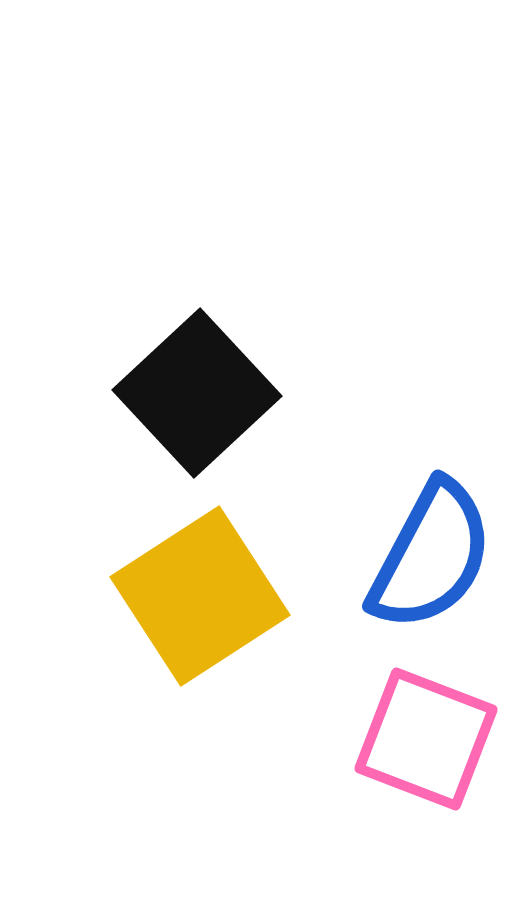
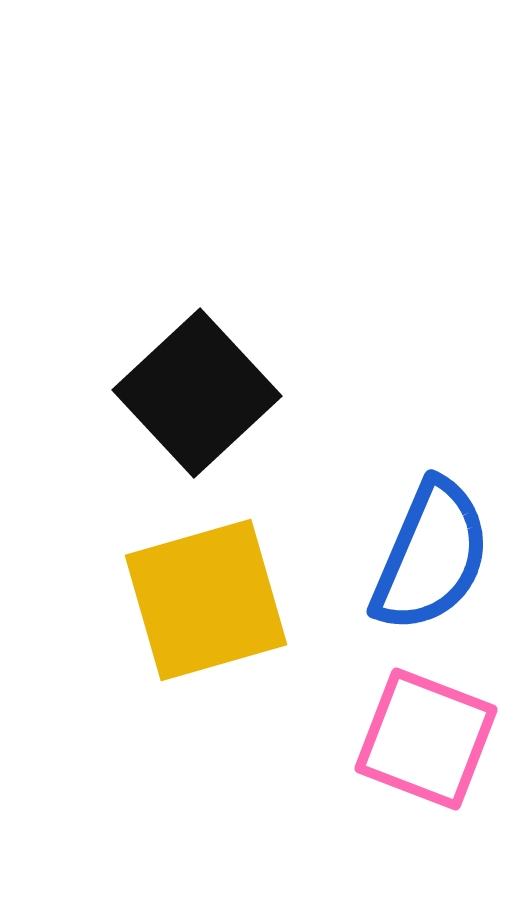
blue semicircle: rotated 5 degrees counterclockwise
yellow square: moved 6 px right, 4 px down; rotated 17 degrees clockwise
